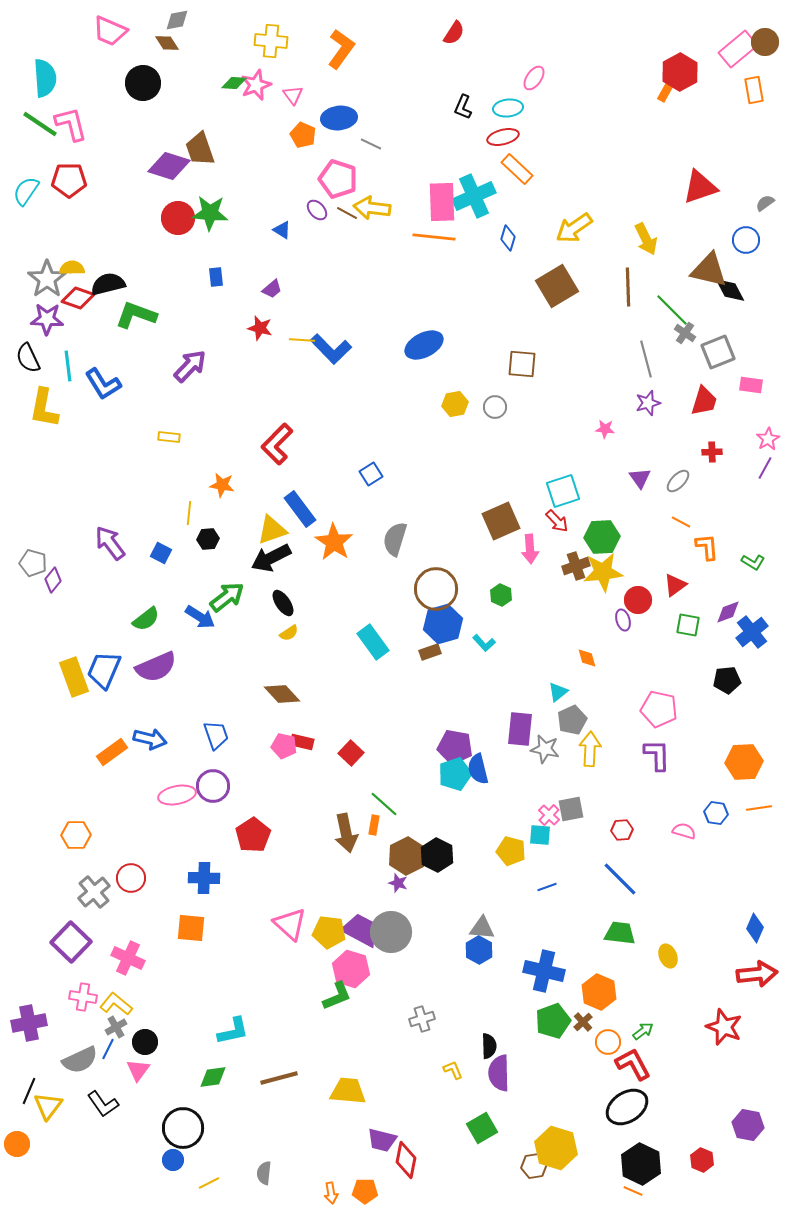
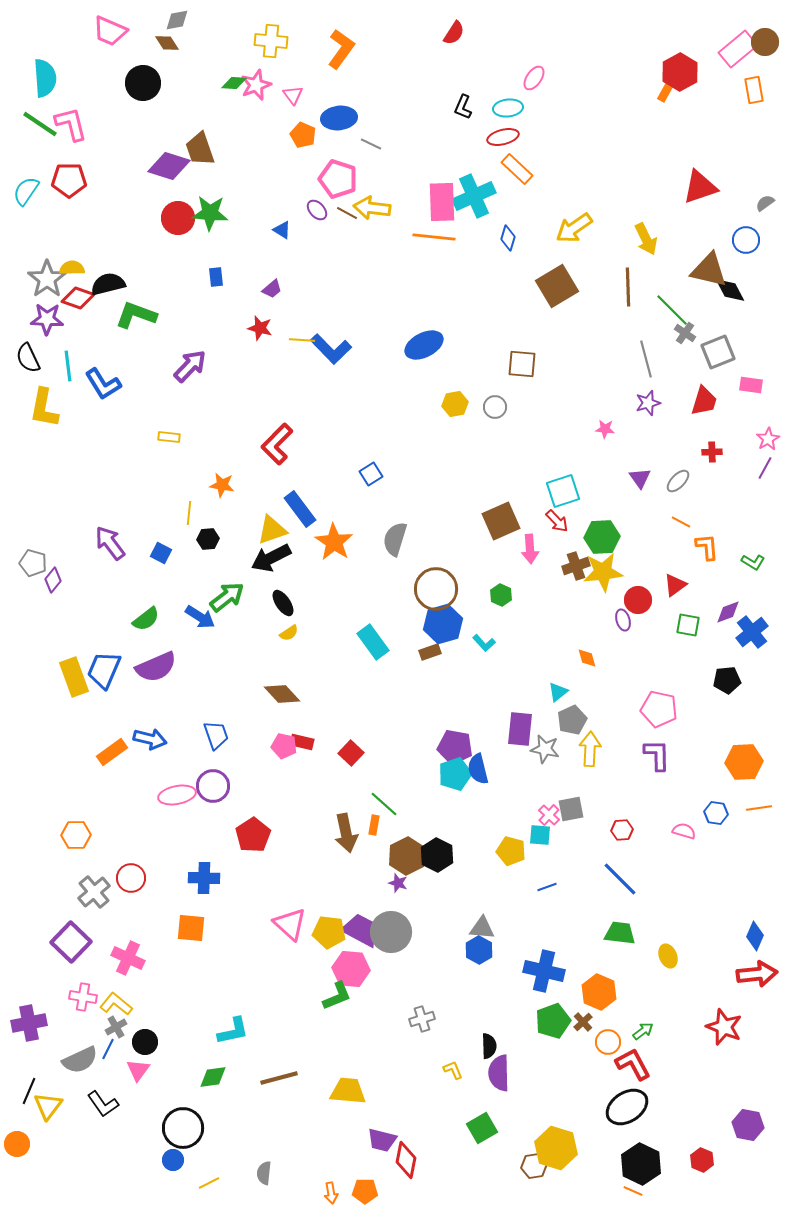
blue diamond at (755, 928): moved 8 px down
pink hexagon at (351, 969): rotated 12 degrees counterclockwise
